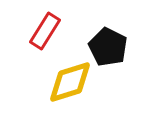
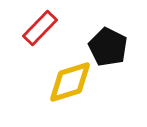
red rectangle: moved 5 px left, 3 px up; rotated 12 degrees clockwise
